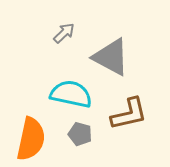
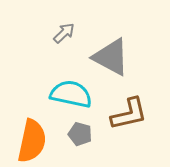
orange semicircle: moved 1 px right, 2 px down
